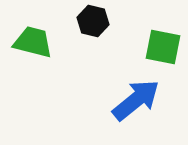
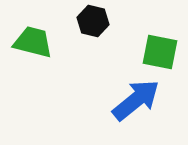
green square: moved 3 px left, 5 px down
